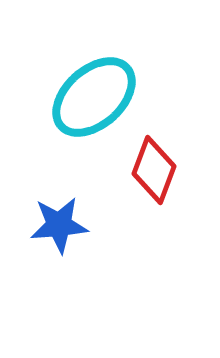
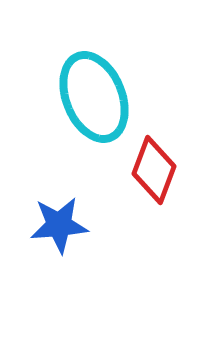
cyan ellipse: rotated 70 degrees counterclockwise
